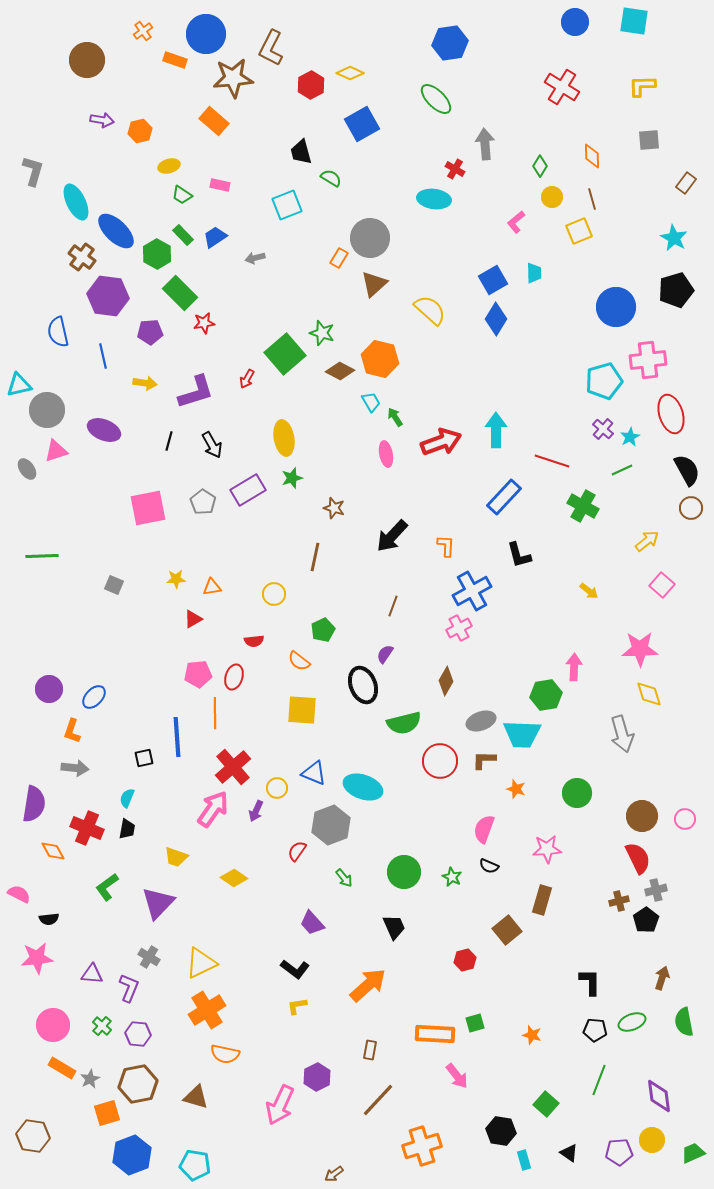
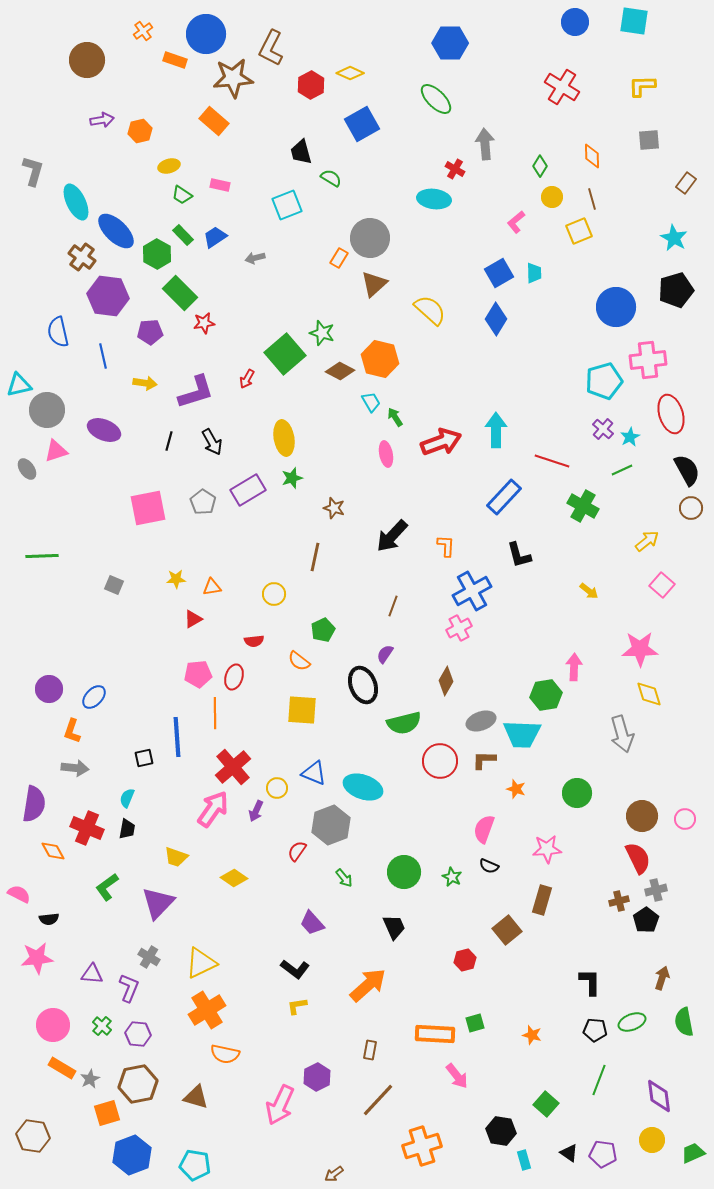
blue hexagon at (450, 43): rotated 8 degrees clockwise
purple arrow at (102, 120): rotated 20 degrees counterclockwise
blue square at (493, 280): moved 6 px right, 7 px up
black arrow at (212, 445): moved 3 px up
purple pentagon at (619, 1152): moved 16 px left, 2 px down; rotated 12 degrees clockwise
